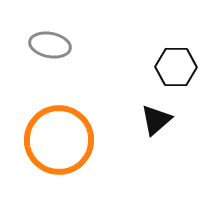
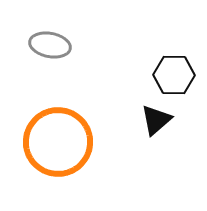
black hexagon: moved 2 px left, 8 px down
orange circle: moved 1 px left, 2 px down
